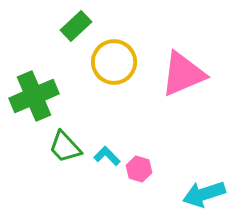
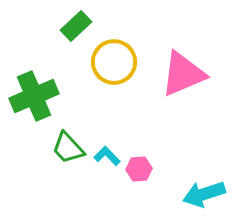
green trapezoid: moved 3 px right, 1 px down
pink hexagon: rotated 20 degrees counterclockwise
